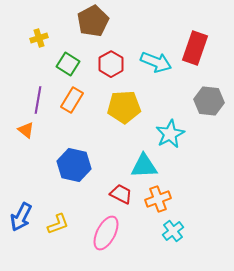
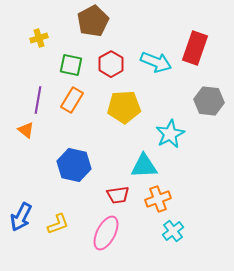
green square: moved 3 px right, 1 px down; rotated 20 degrees counterclockwise
red trapezoid: moved 3 px left, 1 px down; rotated 145 degrees clockwise
